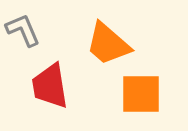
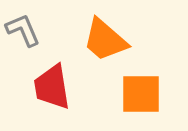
orange trapezoid: moved 3 px left, 4 px up
red trapezoid: moved 2 px right, 1 px down
